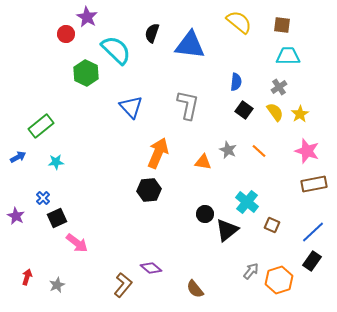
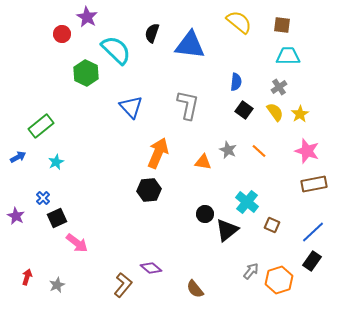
red circle at (66, 34): moved 4 px left
cyan star at (56, 162): rotated 21 degrees counterclockwise
